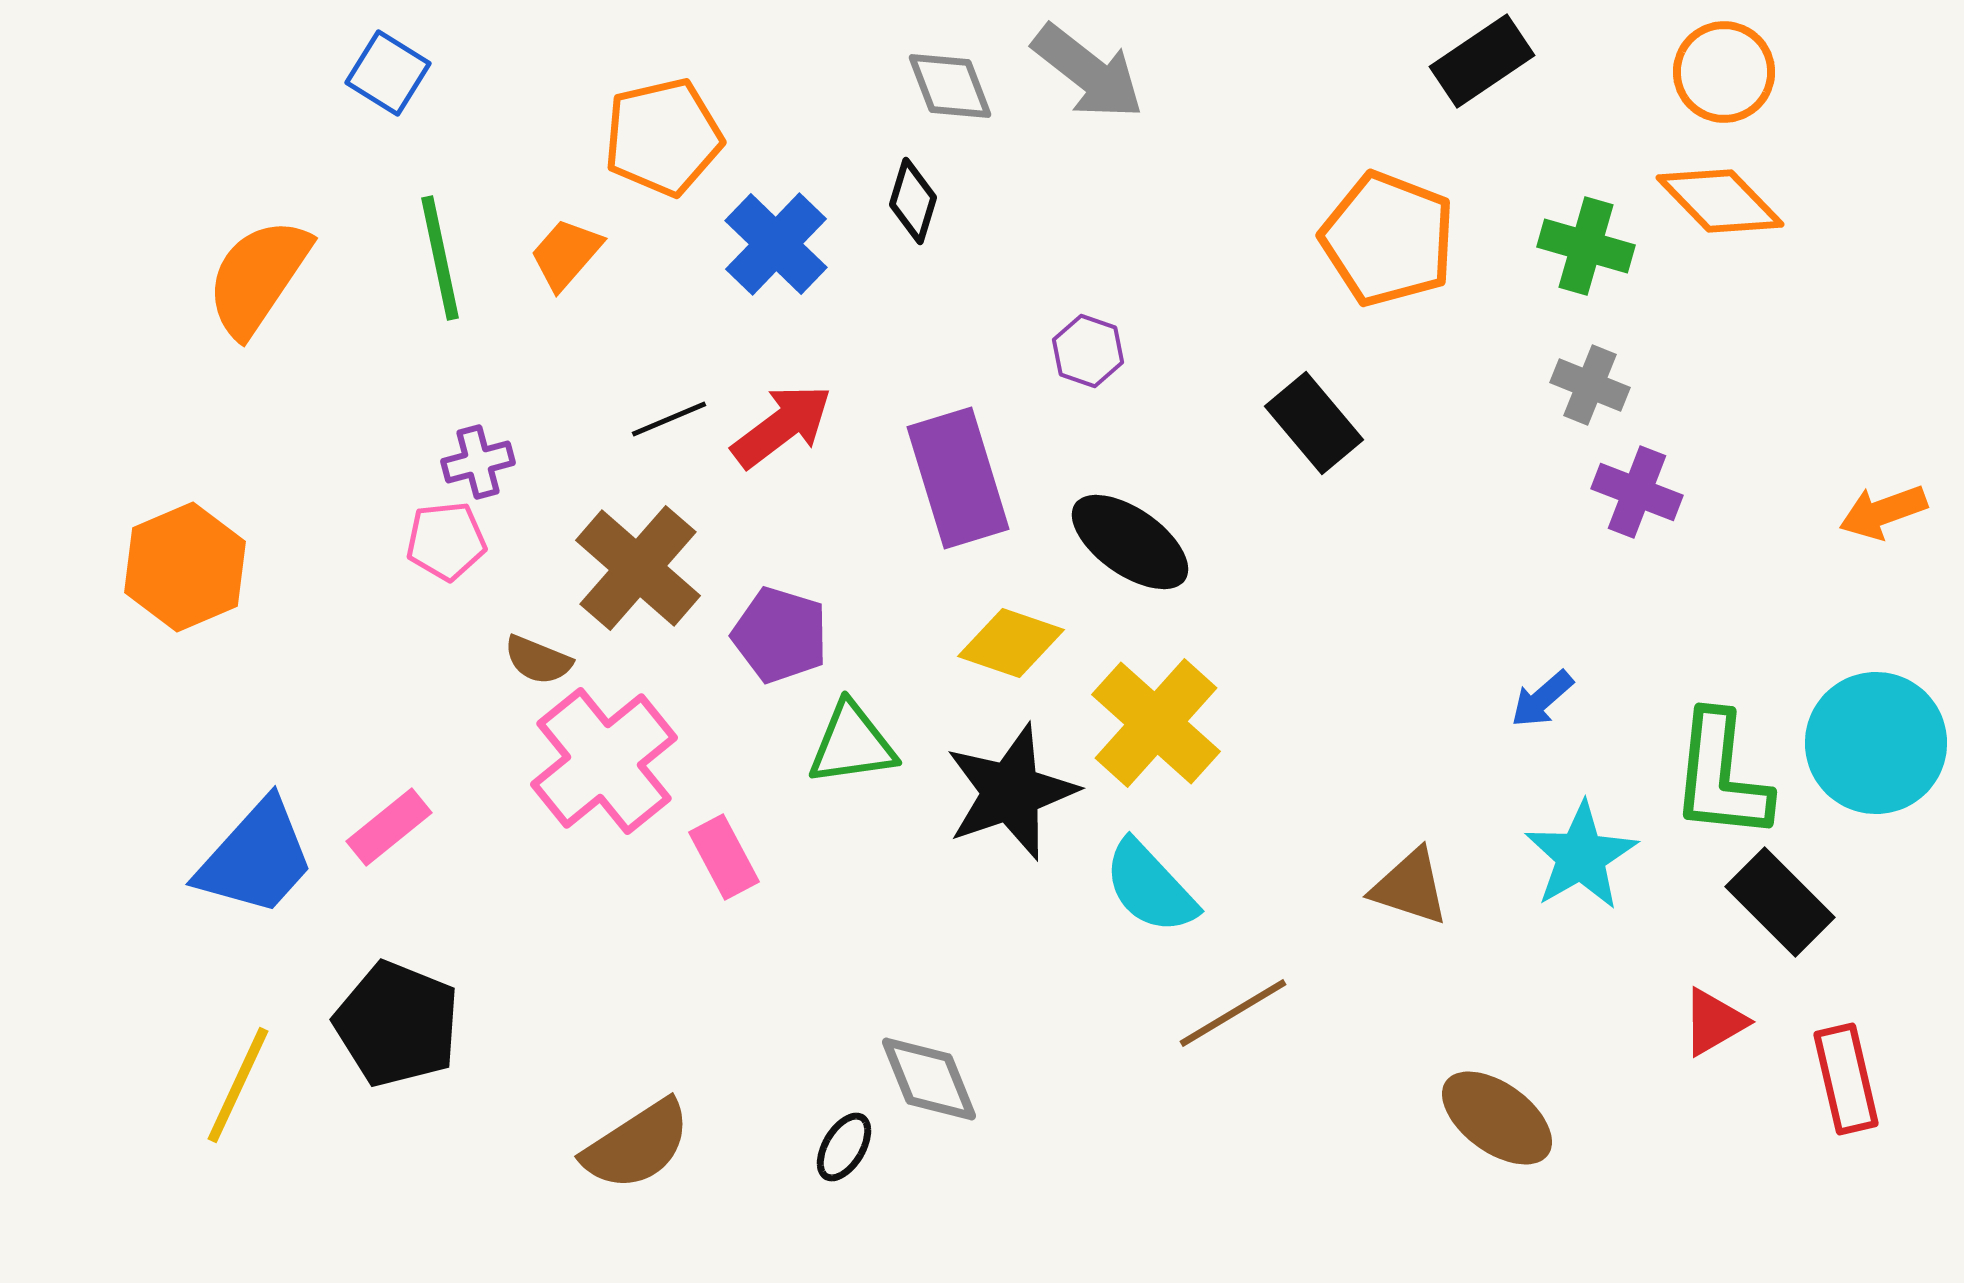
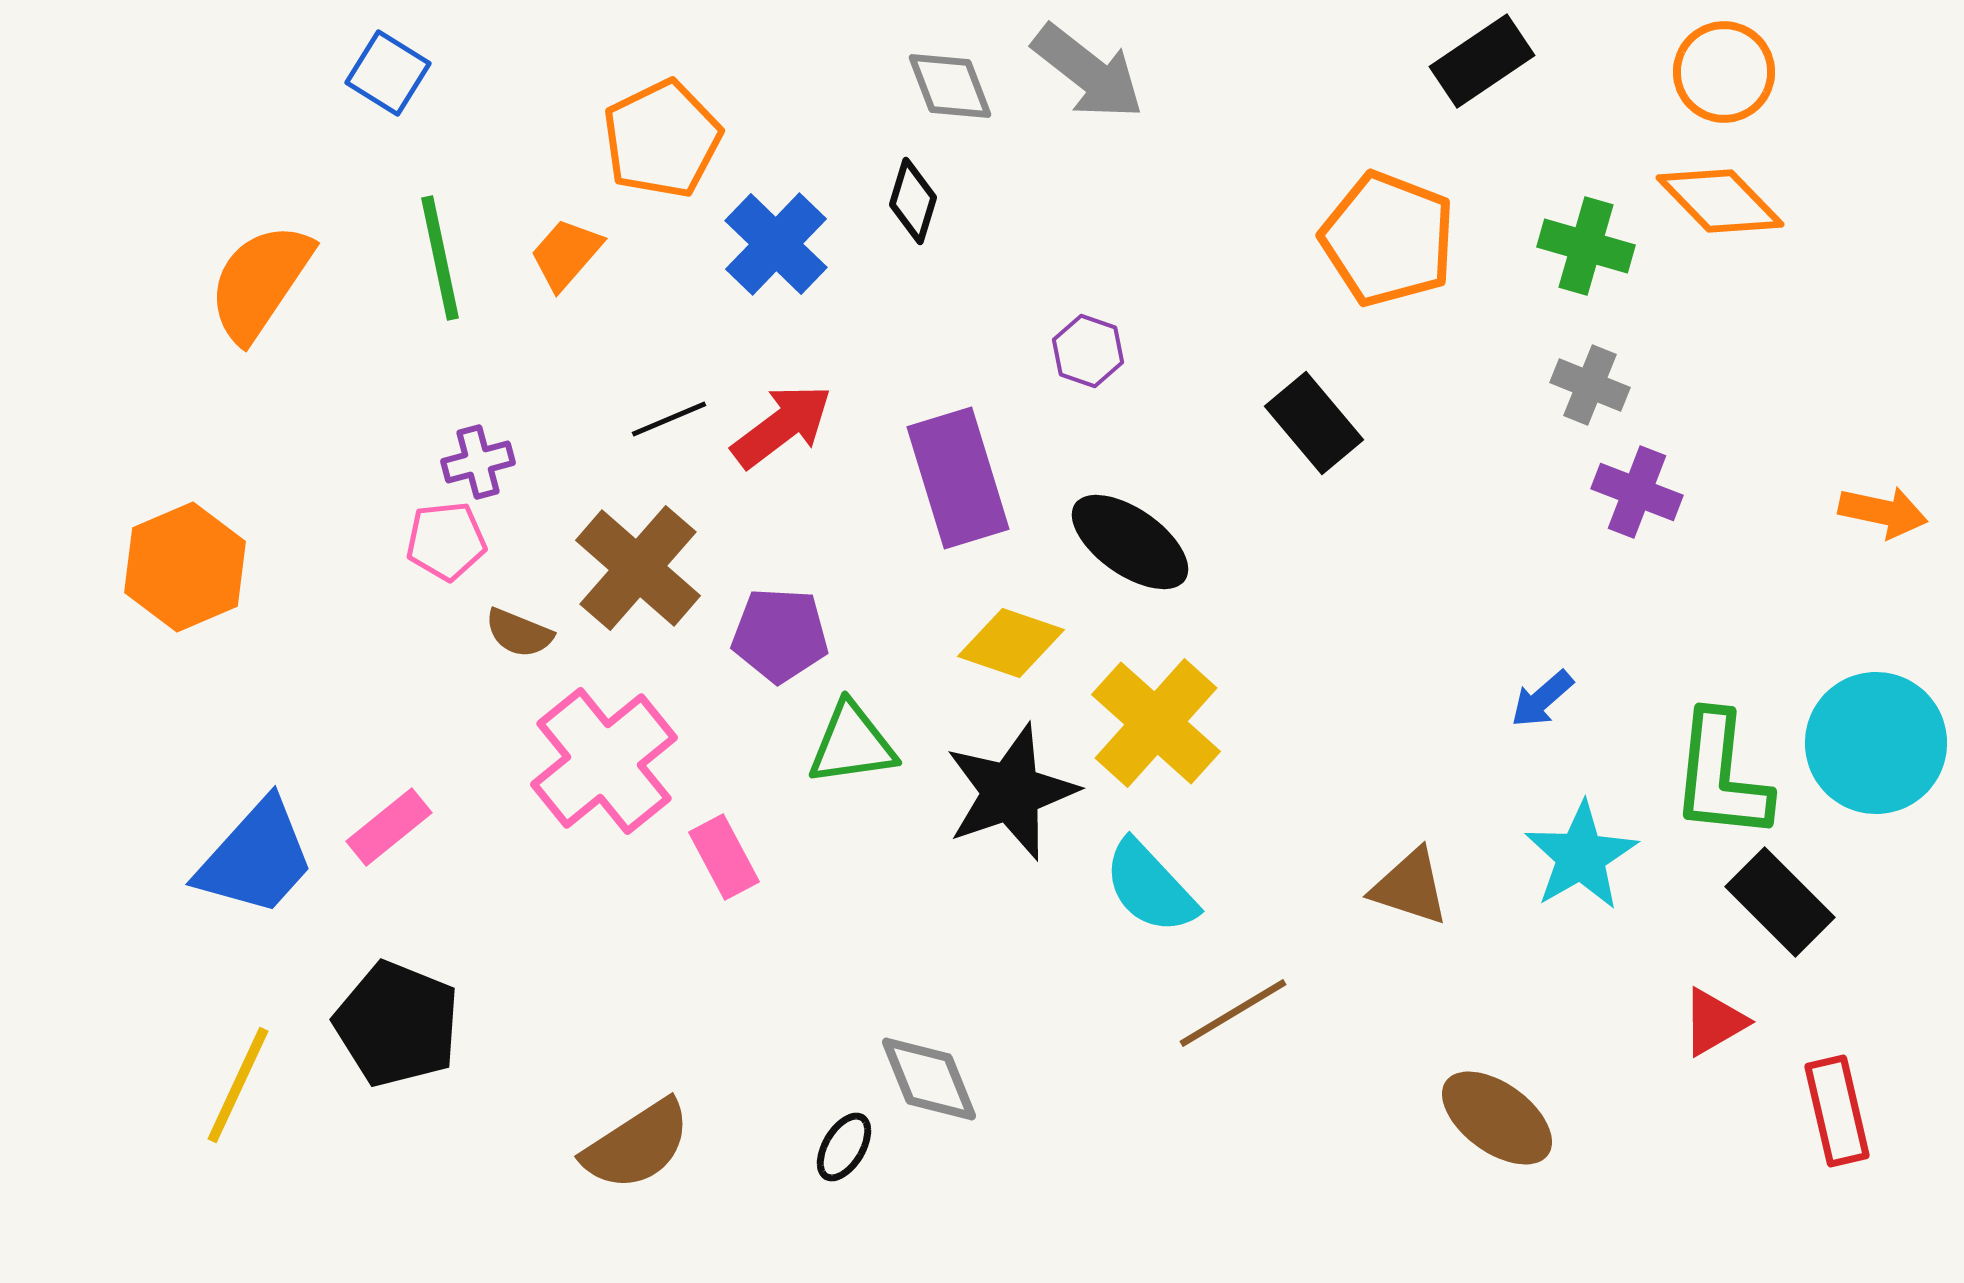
orange pentagon at (663, 137): moved 1 px left, 2 px down; rotated 13 degrees counterclockwise
orange semicircle at (258, 277): moved 2 px right, 5 px down
orange arrow at (1883, 512): rotated 148 degrees counterclockwise
purple pentagon at (780, 635): rotated 14 degrees counterclockwise
brown semicircle at (538, 660): moved 19 px left, 27 px up
red rectangle at (1846, 1079): moved 9 px left, 32 px down
